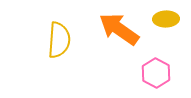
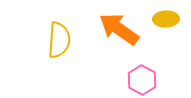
pink hexagon: moved 14 px left, 7 px down
